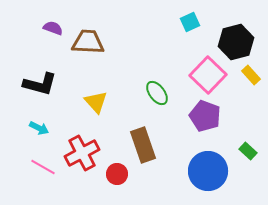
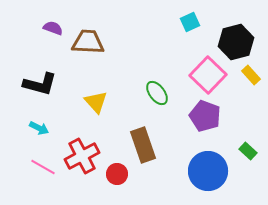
red cross: moved 3 px down
